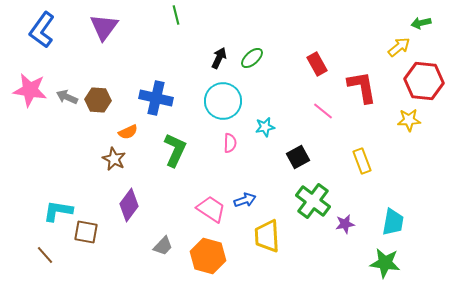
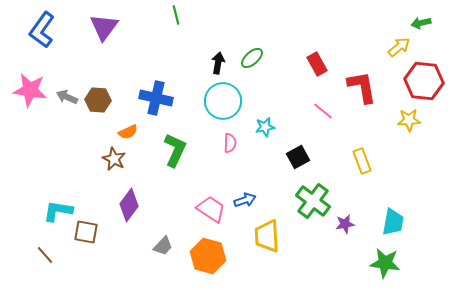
black arrow: moved 1 px left, 5 px down; rotated 15 degrees counterclockwise
